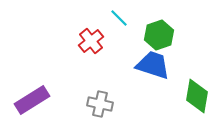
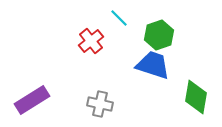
green diamond: moved 1 px left, 1 px down
